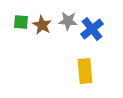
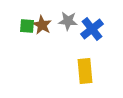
green square: moved 6 px right, 4 px down
